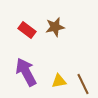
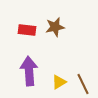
red rectangle: rotated 30 degrees counterclockwise
purple arrow: moved 3 px right, 1 px up; rotated 24 degrees clockwise
yellow triangle: moved 1 px down; rotated 21 degrees counterclockwise
